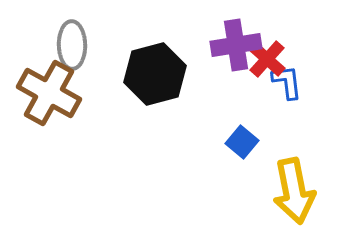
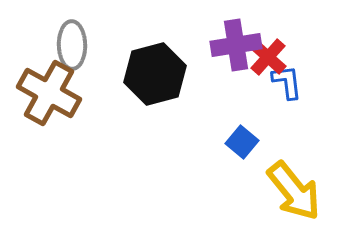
red cross: moved 1 px right, 2 px up
yellow arrow: rotated 28 degrees counterclockwise
